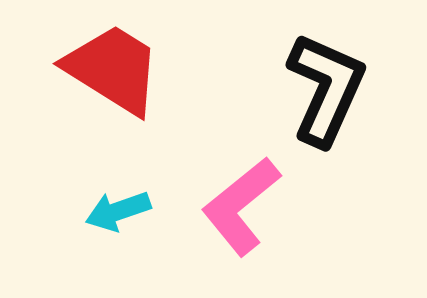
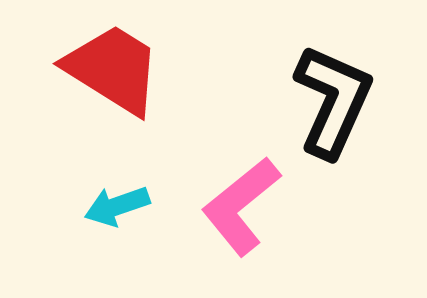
black L-shape: moved 7 px right, 12 px down
cyan arrow: moved 1 px left, 5 px up
